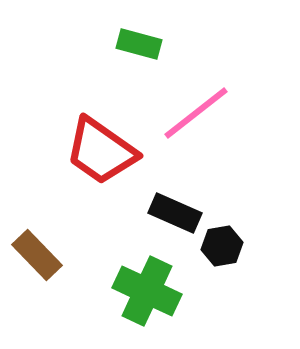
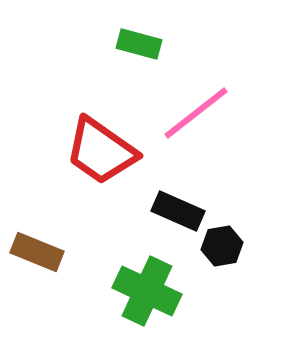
black rectangle: moved 3 px right, 2 px up
brown rectangle: moved 3 px up; rotated 24 degrees counterclockwise
